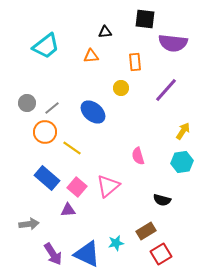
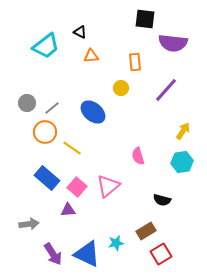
black triangle: moved 25 px left; rotated 32 degrees clockwise
